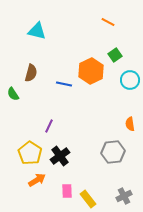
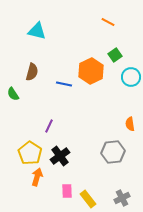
brown semicircle: moved 1 px right, 1 px up
cyan circle: moved 1 px right, 3 px up
orange arrow: moved 3 px up; rotated 42 degrees counterclockwise
gray cross: moved 2 px left, 2 px down
